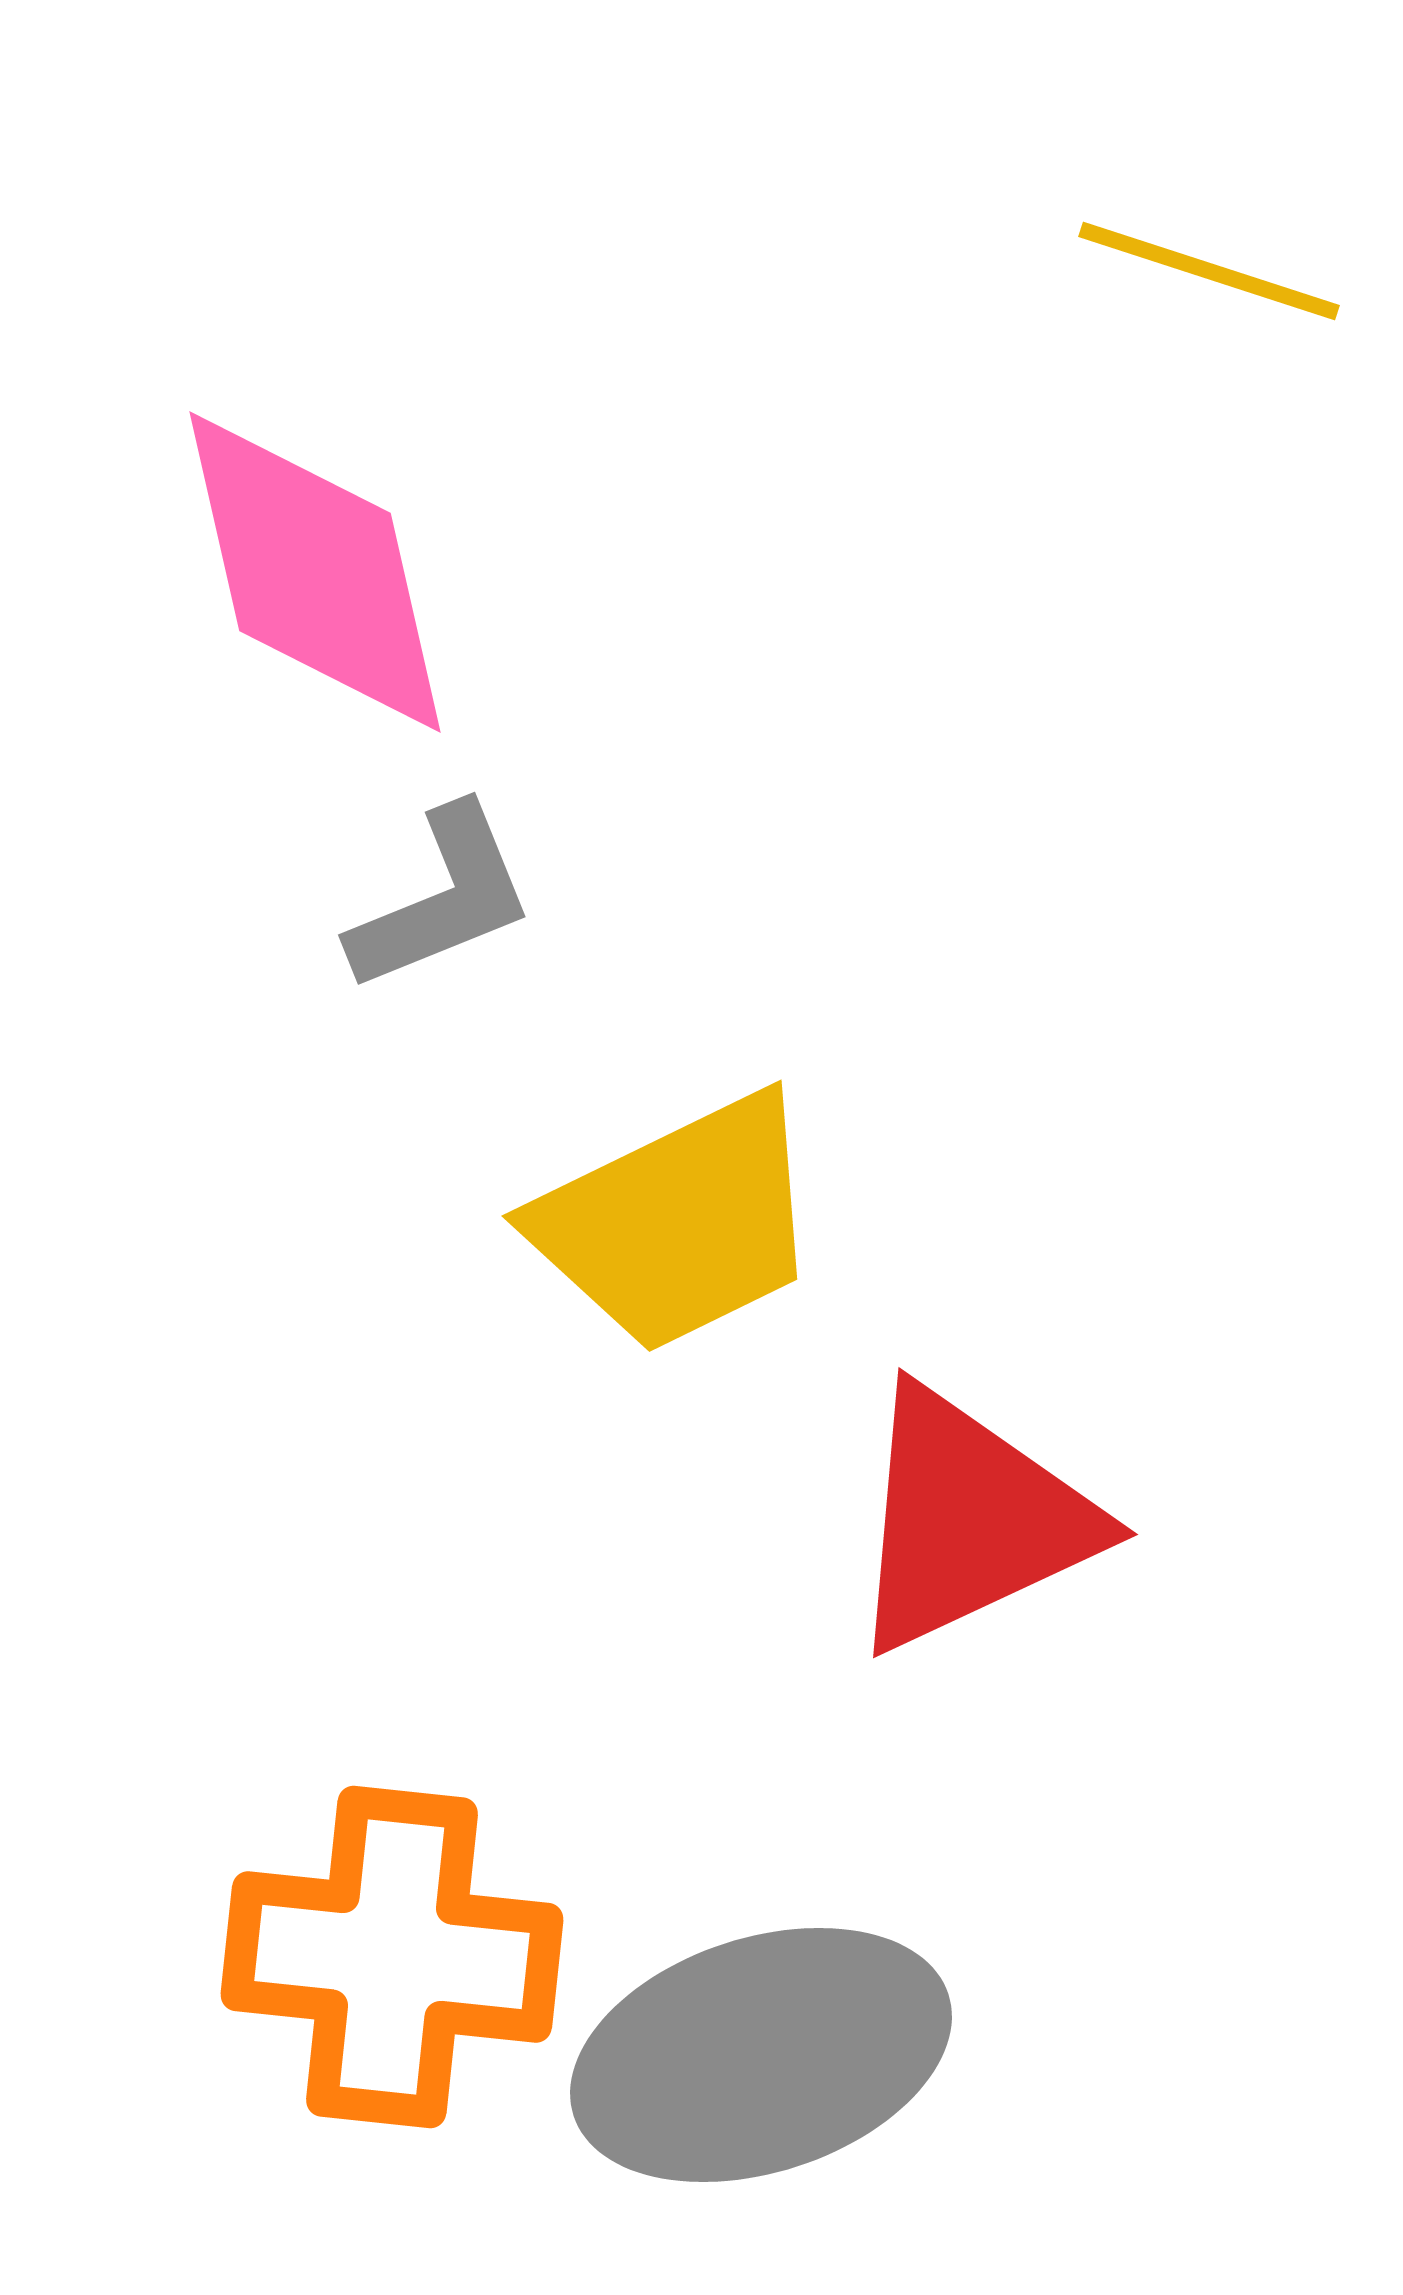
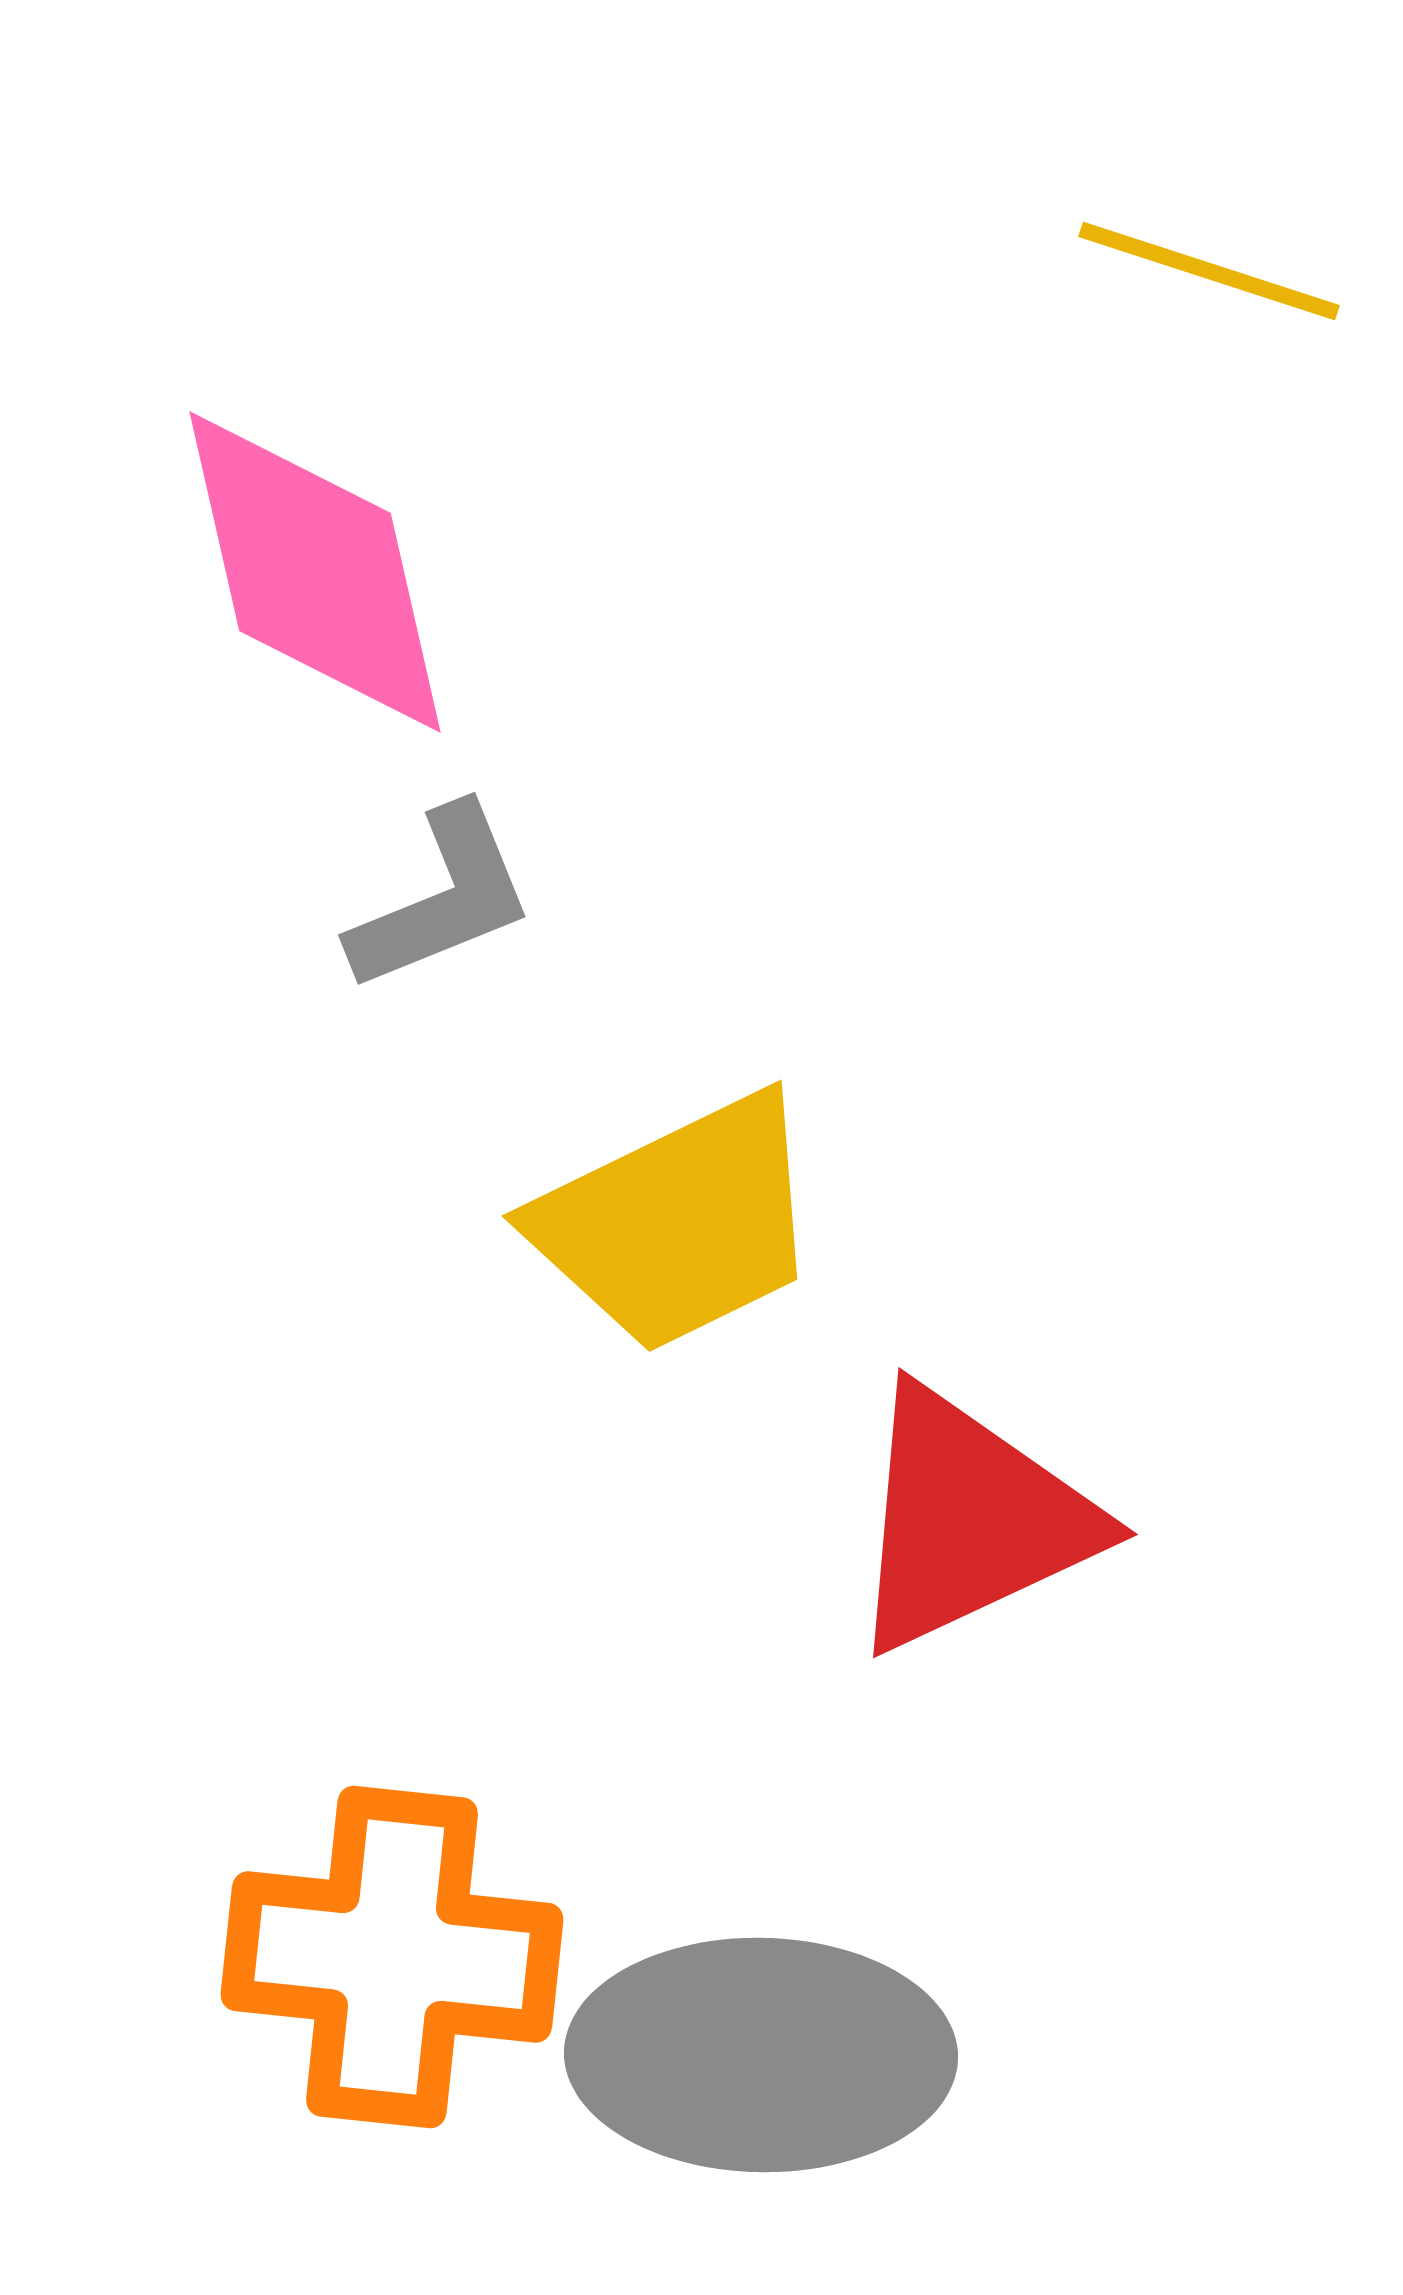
gray ellipse: rotated 19 degrees clockwise
